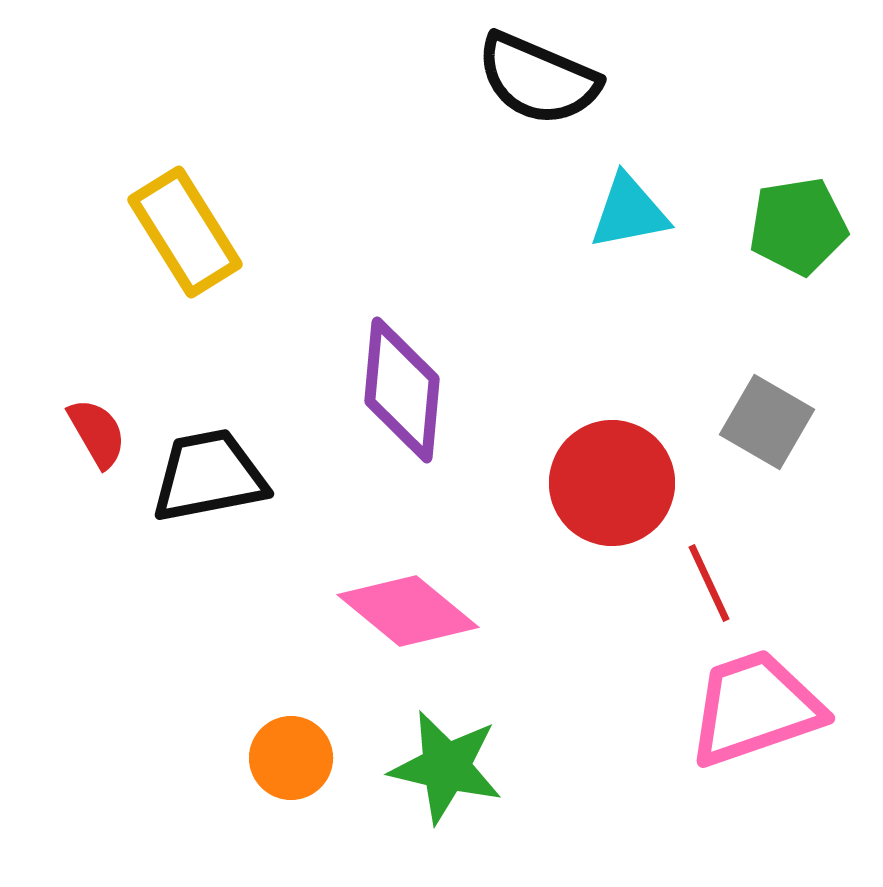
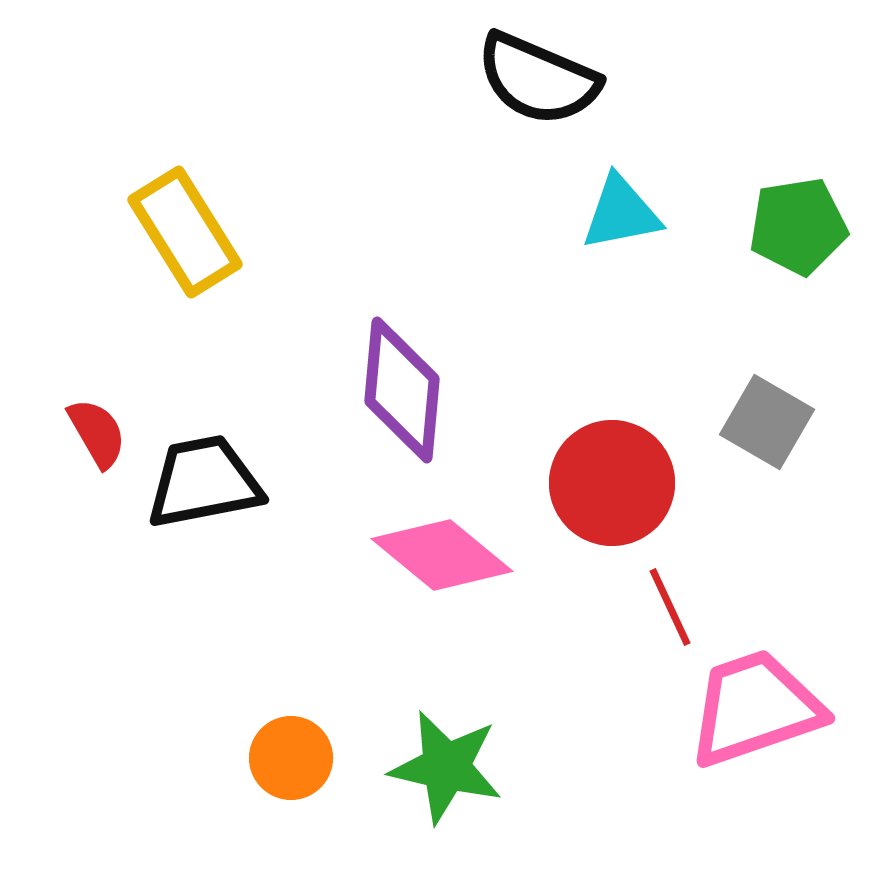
cyan triangle: moved 8 px left, 1 px down
black trapezoid: moved 5 px left, 6 px down
red line: moved 39 px left, 24 px down
pink diamond: moved 34 px right, 56 px up
